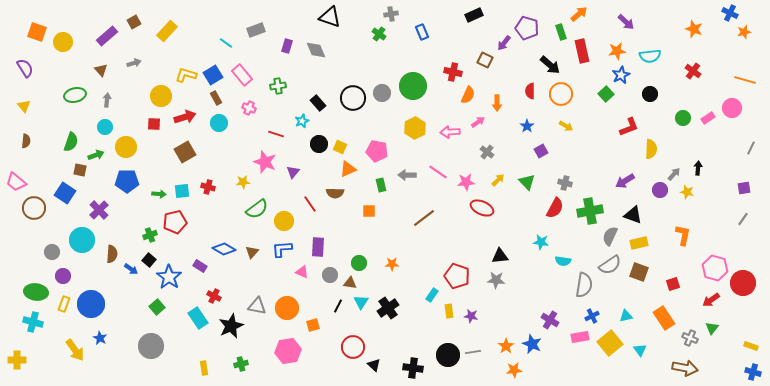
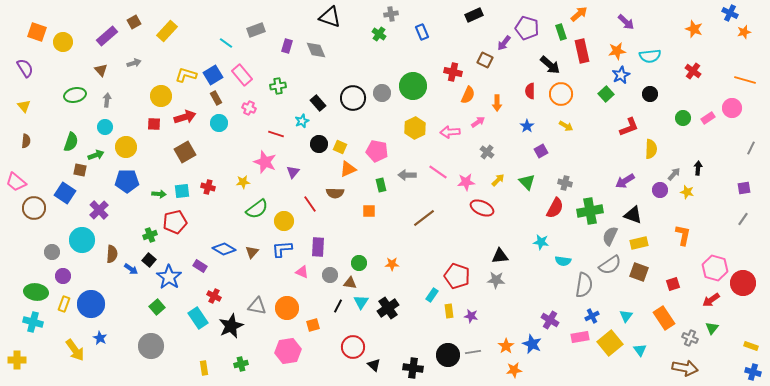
cyan triangle at (626, 316): rotated 40 degrees counterclockwise
